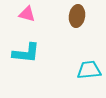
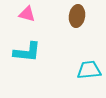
cyan L-shape: moved 1 px right, 1 px up
